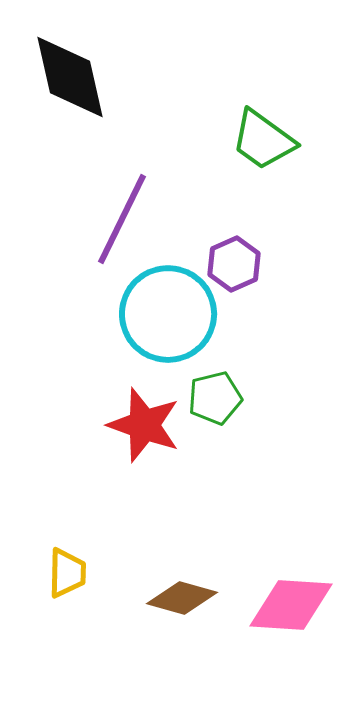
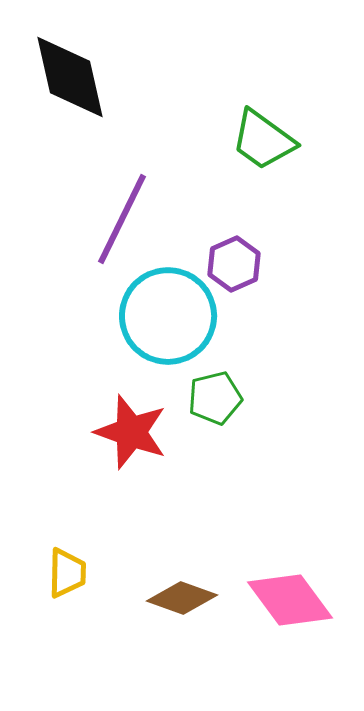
cyan circle: moved 2 px down
red star: moved 13 px left, 7 px down
brown diamond: rotated 4 degrees clockwise
pink diamond: moved 1 px left, 5 px up; rotated 50 degrees clockwise
